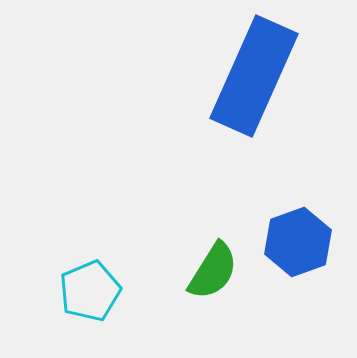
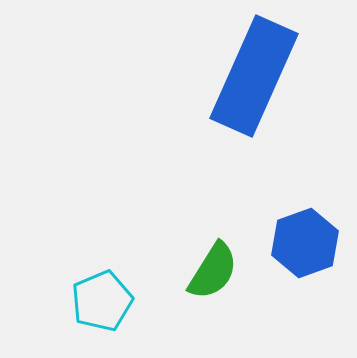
blue hexagon: moved 7 px right, 1 px down
cyan pentagon: moved 12 px right, 10 px down
